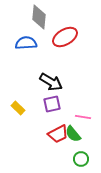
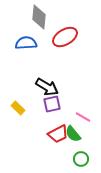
black arrow: moved 4 px left, 5 px down
pink line: rotated 21 degrees clockwise
